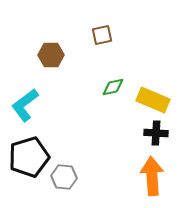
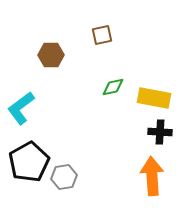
yellow rectangle: moved 1 px right, 2 px up; rotated 12 degrees counterclockwise
cyan L-shape: moved 4 px left, 3 px down
black cross: moved 4 px right, 1 px up
black pentagon: moved 5 px down; rotated 12 degrees counterclockwise
gray hexagon: rotated 15 degrees counterclockwise
